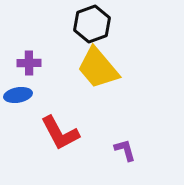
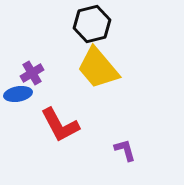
black hexagon: rotated 6 degrees clockwise
purple cross: moved 3 px right, 10 px down; rotated 30 degrees counterclockwise
blue ellipse: moved 1 px up
red L-shape: moved 8 px up
